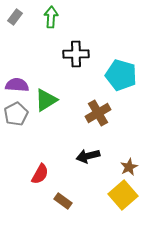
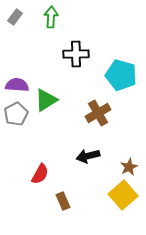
brown rectangle: rotated 30 degrees clockwise
